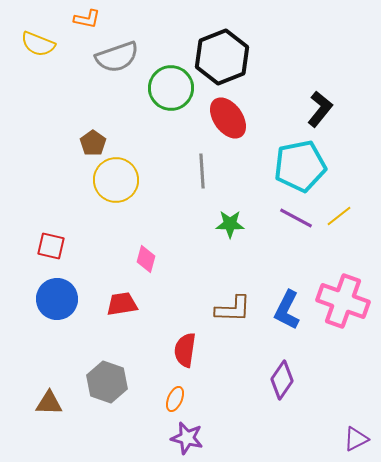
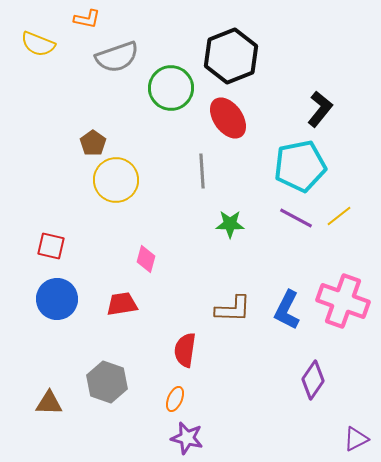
black hexagon: moved 9 px right, 1 px up
purple diamond: moved 31 px right
